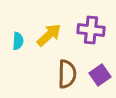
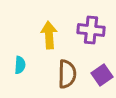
yellow arrow: rotated 52 degrees counterclockwise
cyan semicircle: moved 2 px right, 24 px down
purple square: moved 2 px right
